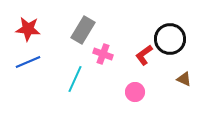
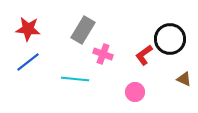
blue line: rotated 15 degrees counterclockwise
cyan line: rotated 72 degrees clockwise
